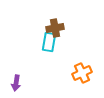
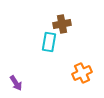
brown cross: moved 7 px right, 4 px up
purple arrow: rotated 42 degrees counterclockwise
